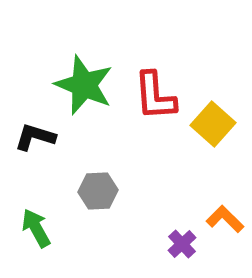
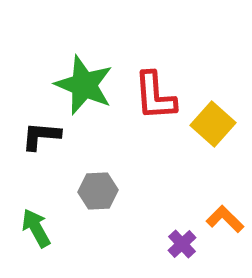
black L-shape: moved 6 px right, 1 px up; rotated 12 degrees counterclockwise
